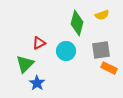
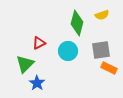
cyan circle: moved 2 px right
